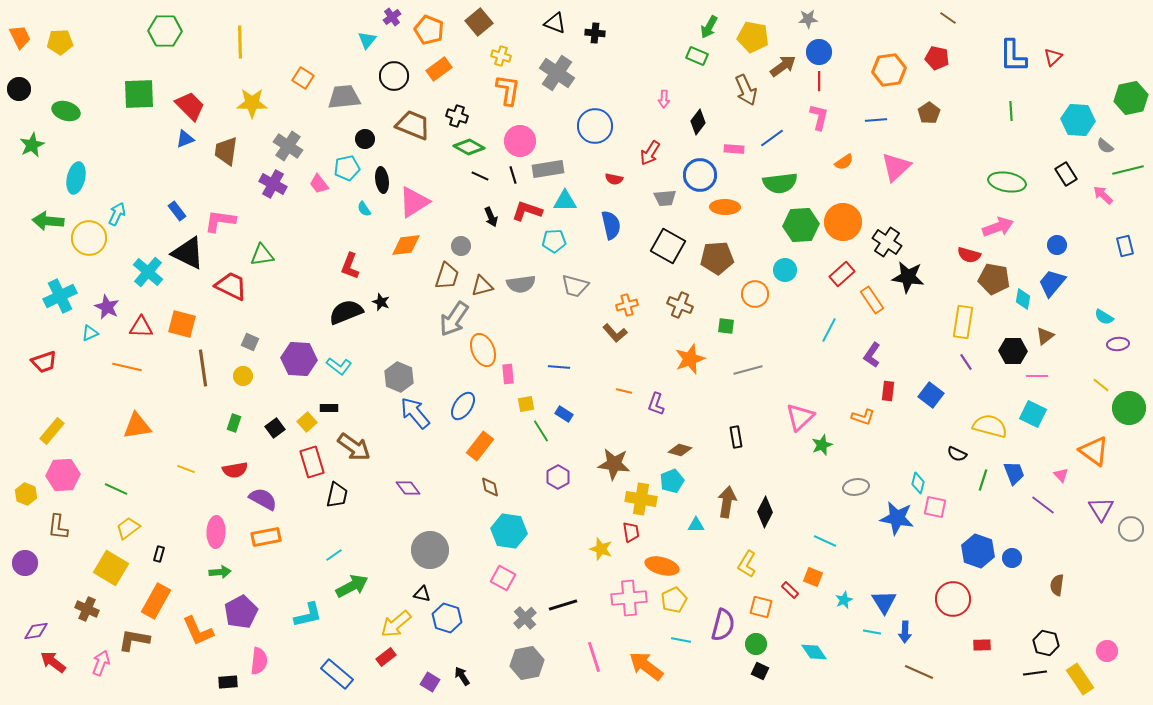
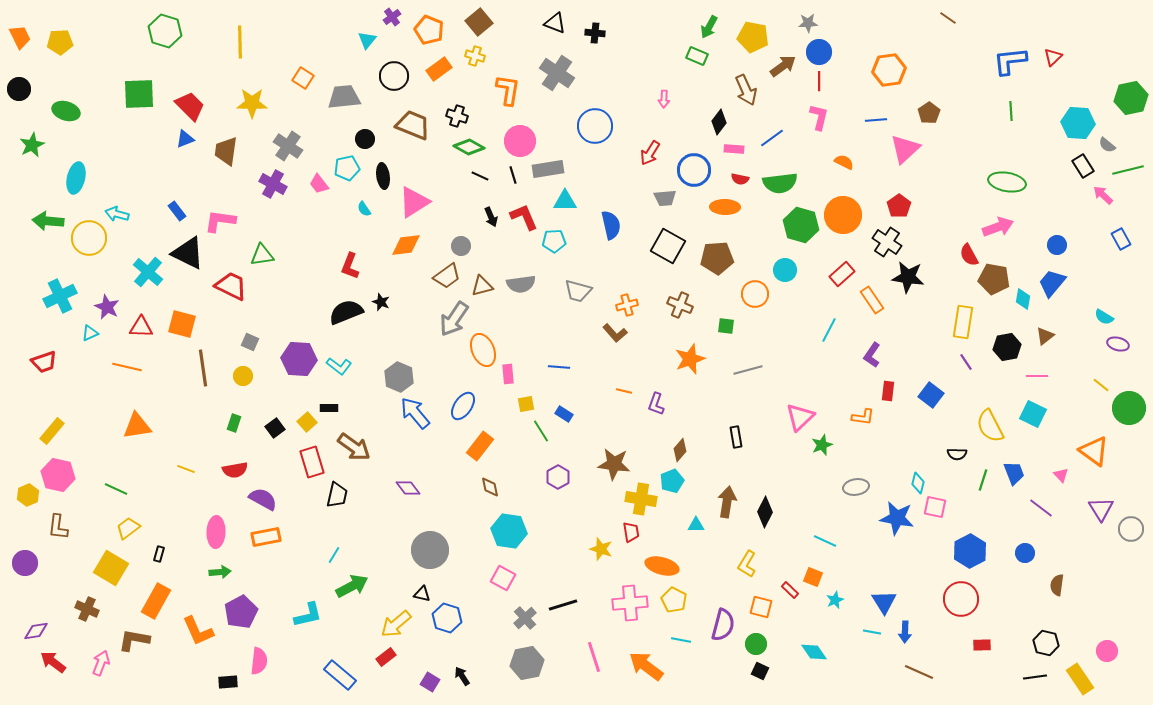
gray star at (808, 19): moved 4 px down
green hexagon at (165, 31): rotated 16 degrees clockwise
yellow cross at (501, 56): moved 26 px left
blue L-shape at (1013, 56): moved 3 px left, 5 px down; rotated 84 degrees clockwise
red pentagon at (937, 58): moved 38 px left, 148 px down; rotated 25 degrees clockwise
cyan hexagon at (1078, 120): moved 3 px down
black diamond at (698, 122): moved 21 px right
gray semicircle at (1105, 146): moved 2 px right, 1 px up
orange semicircle at (844, 162): rotated 120 degrees counterclockwise
pink triangle at (896, 167): moved 9 px right, 18 px up
black rectangle at (1066, 174): moved 17 px right, 8 px up
blue circle at (700, 175): moved 6 px left, 5 px up
red semicircle at (614, 179): moved 126 px right
black ellipse at (382, 180): moved 1 px right, 4 px up
red L-shape at (527, 211): moved 3 px left, 6 px down; rotated 48 degrees clockwise
cyan arrow at (117, 214): rotated 100 degrees counterclockwise
orange circle at (843, 222): moved 7 px up
green hexagon at (801, 225): rotated 20 degrees clockwise
blue rectangle at (1125, 246): moved 4 px left, 7 px up; rotated 15 degrees counterclockwise
red semicircle at (969, 255): rotated 45 degrees clockwise
brown trapezoid at (447, 276): rotated 36 degrees clockwise
gray trapezoid at (575, 286): moved 3 px right, 5 px down
purple ellipse at (1118, 344): rotated 20 degrees clockwise
black hexagon at (1013, 351): moved 6 px left, 4 px up; rotated 12 degrees counterclockwise
orange L-shape at (863, 417): rotated 10 degrees counterclockwise
yellow semicircle at (990, 426): rotated 132 degrees counterclockwise
brown diamond at (680, 450): rotated 65 degrees counterclockwise
black semicircle at (957, 454): rotated 24 degrees counterclockwise
pink hexagon at (63, 475): moved 5 px left; rotated 16 degrees clockwise
yellow hexagon at (26, 494): moved 2 px right, 1 px down; rotated 15 degrees clockwise
purple line at (1043, 505): moved 2 px left, 3 px down
blue hexagon at (978, 551): moved 8 px left; rotated 12 degrees clockwise
cyan line at (334, 555): rotated 24 degrees counterclockwise
blue circle at (1012, 558): moved 13 px right, 5 px up
pink cross at (629, 598): moved 1 px right, 5 px down
red circle at (953, 599): moved 8 px right
yellow pentagon at (674, 600): rotated 20 degrees counterclockwise
cyan star at (844, 600): moved 9 px left
black line at (1035, 673): moved 4 px down
blue rectangle at (337, 674): moved 3 px right, 1 px down
